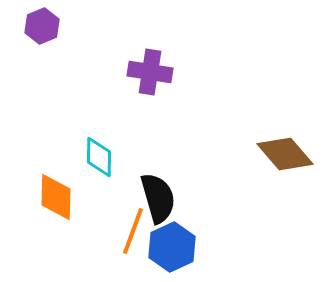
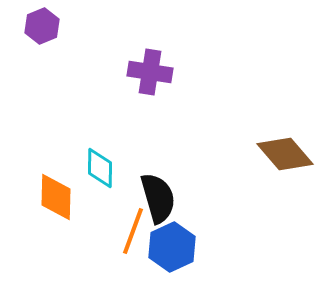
cyan diamond: moved 1 px right, 11 px down
